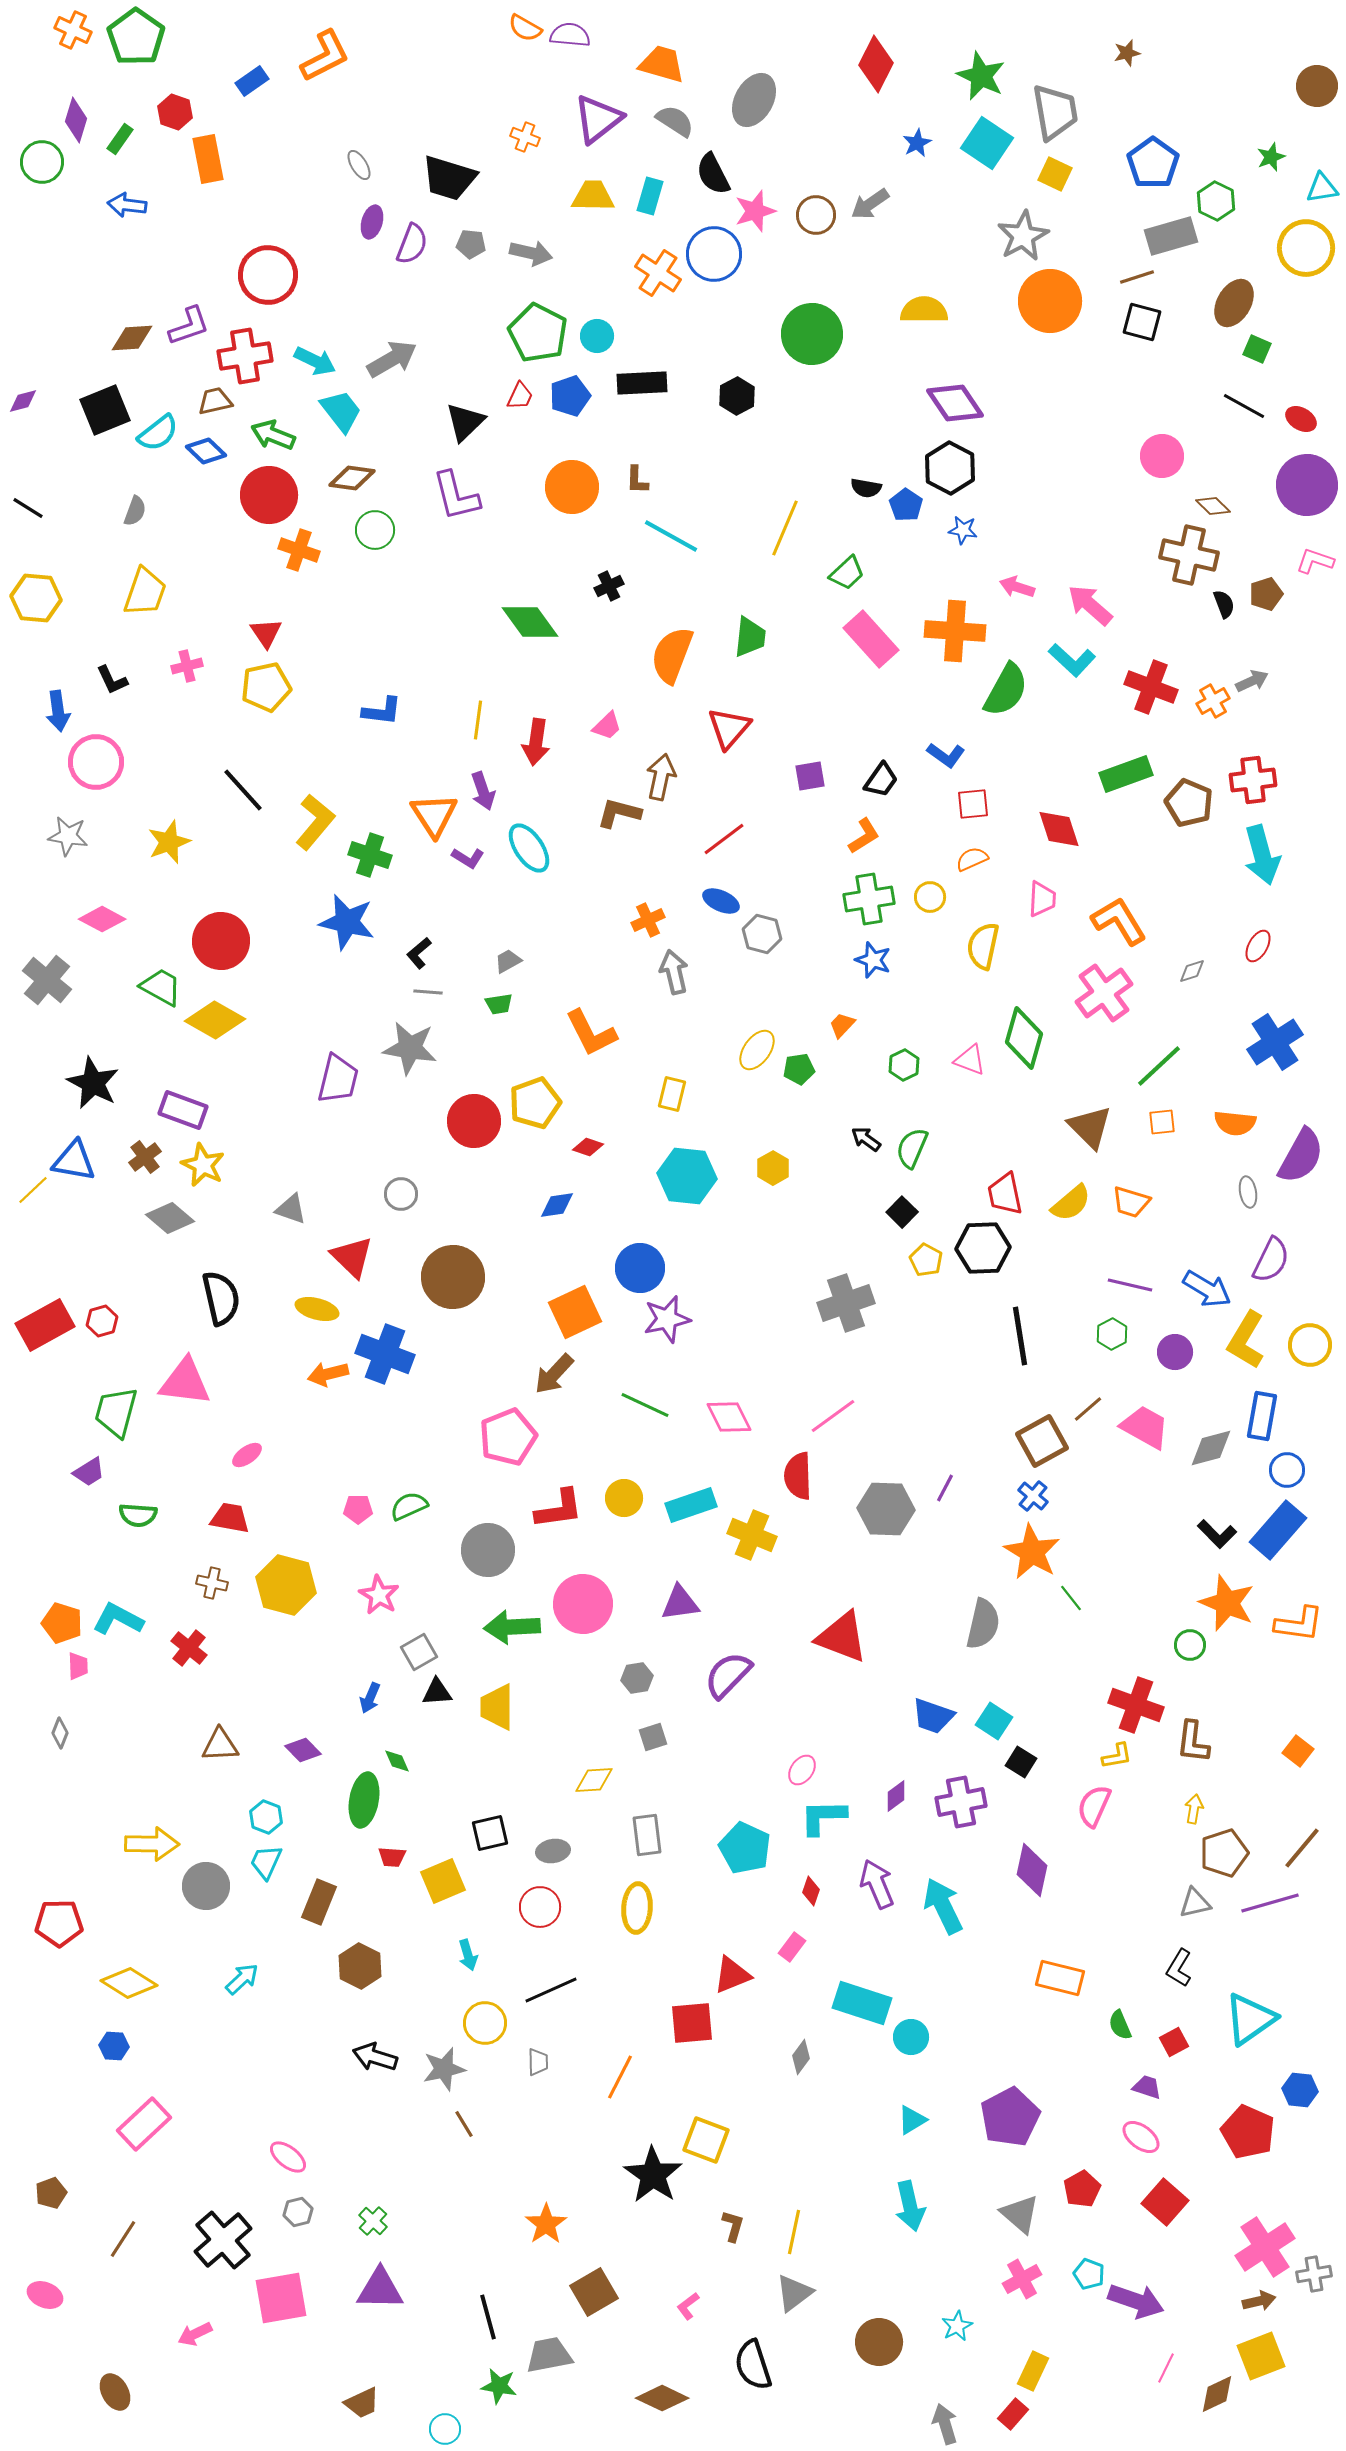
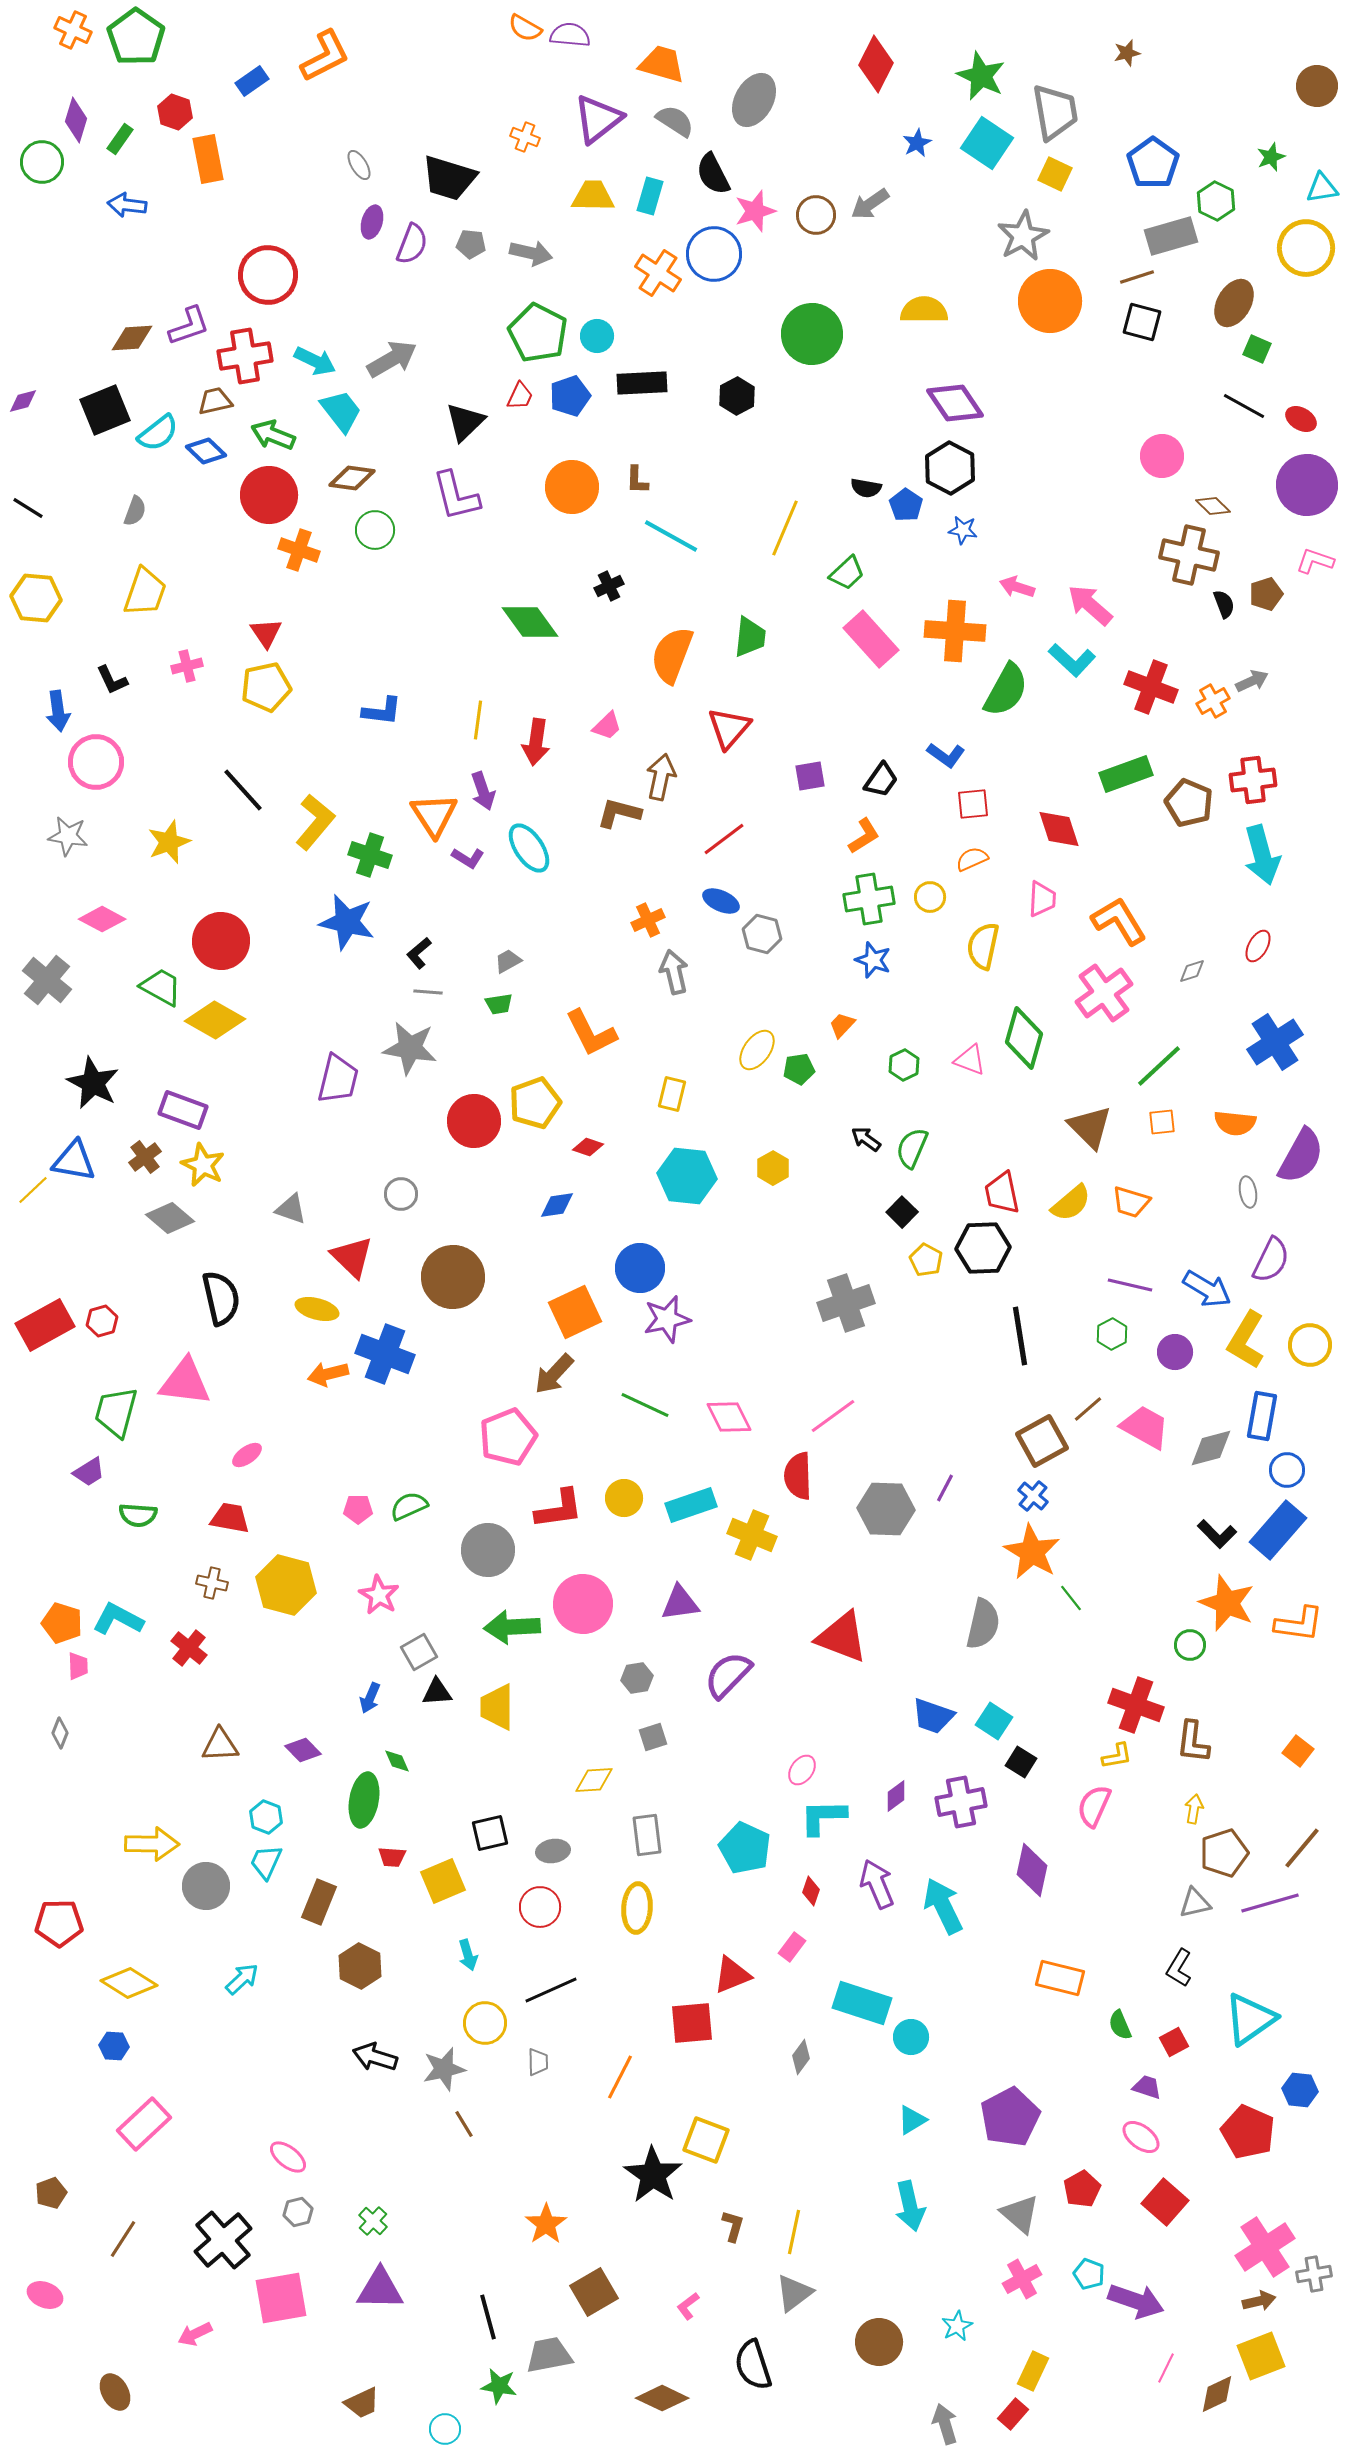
red trapezoid at (1005, 1194): moved 3 px left, 1 px up
